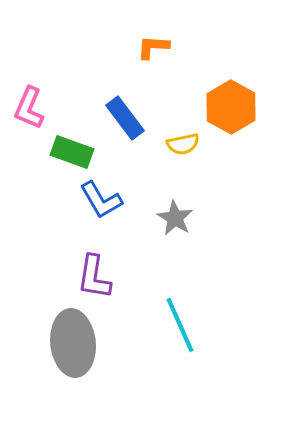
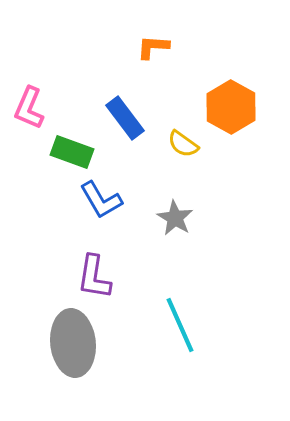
yellow semicircle: rotated 48 degrees clockwise
